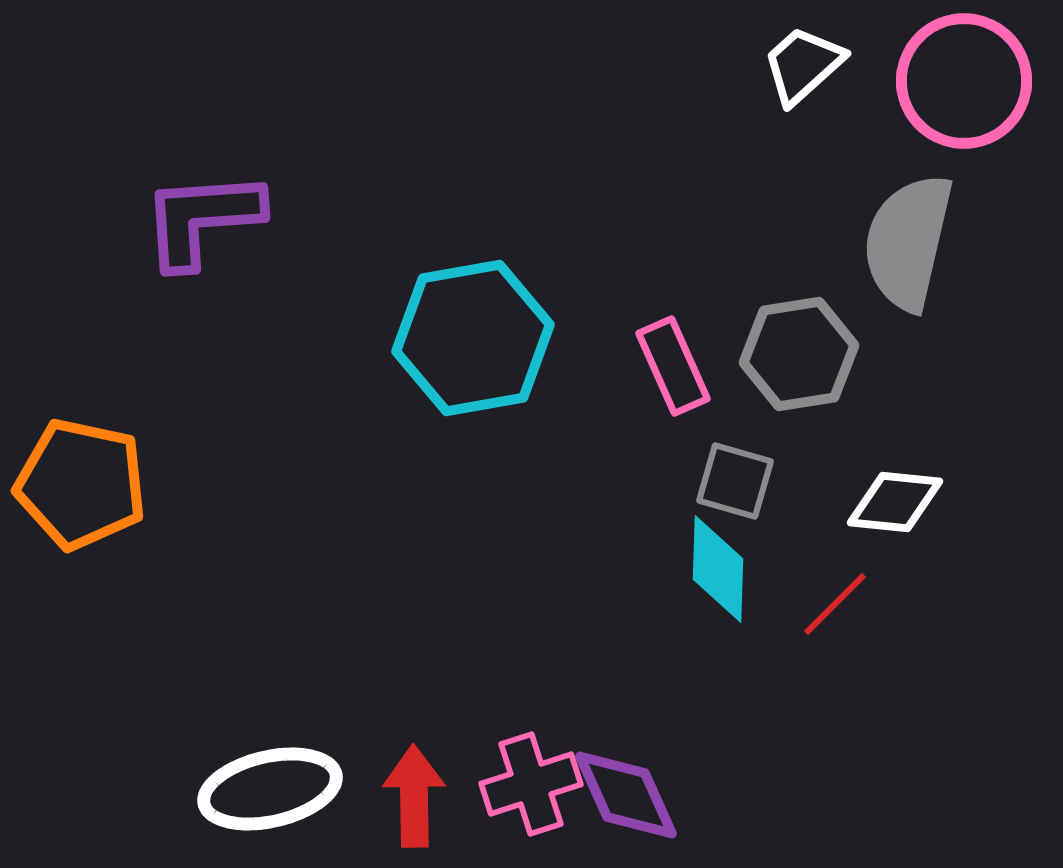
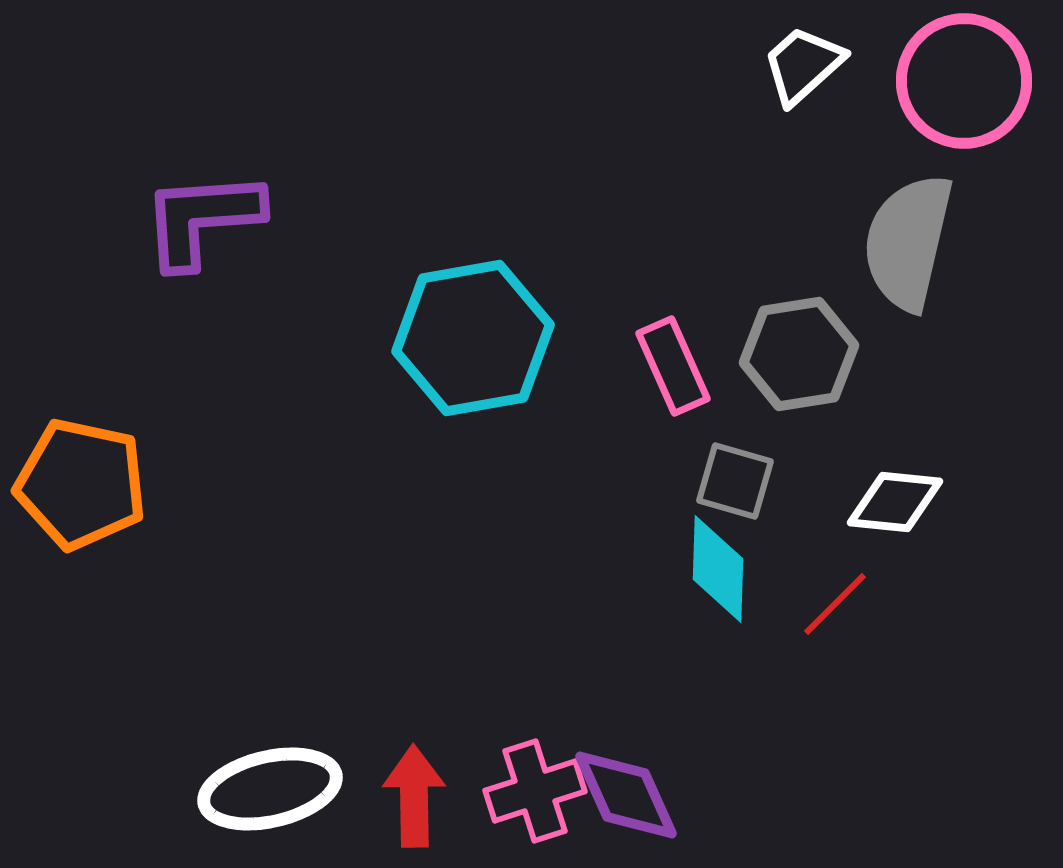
pink cross: moved 4 px right, 7 px down
